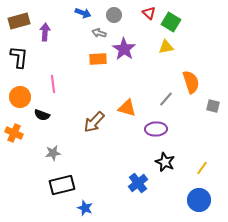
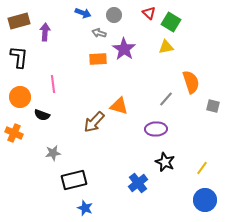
orange triangle: moved 8 px left, 2 px up
black rectangle: moved 12 px right, 5 px up
blue circle: moved 6 px right
